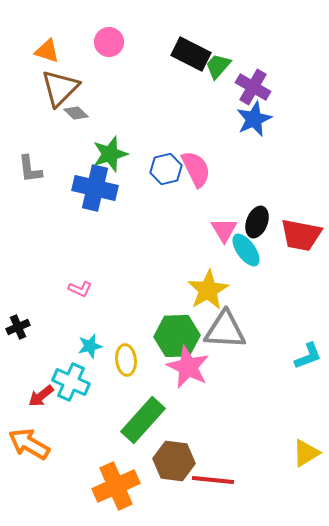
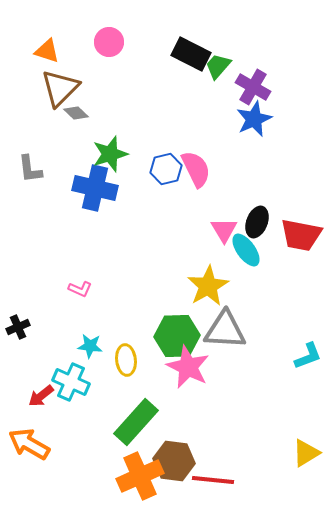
yellow star: moved 4 px up
cyan star: rotated 20 degrees clockwise
green rectangle: moved 7 px left, 2 px down
orange cross: moved 24 px right, 10 px up
